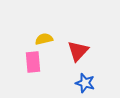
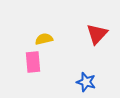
red triangle: moved 19 px right, 17 px up
blue star: moved 1 px right, 1 px up
